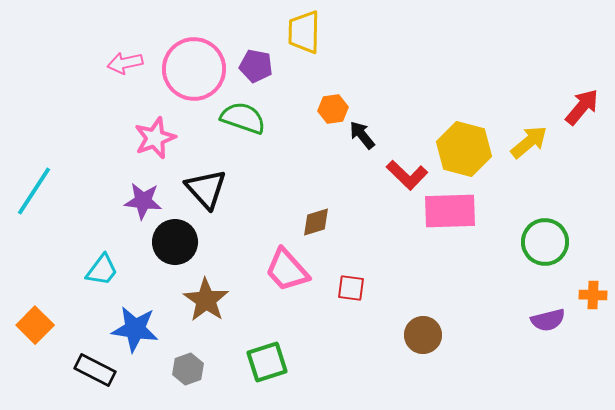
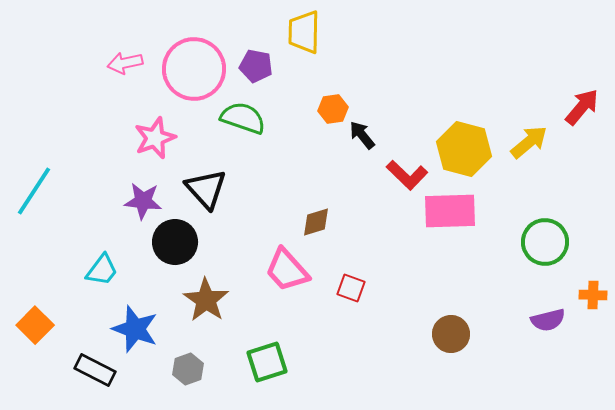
red square: rotated 12 degrees clockwise
blue star: rotated 12 degrees clockwise
brown circle: moved 28 px right, 1 px up
